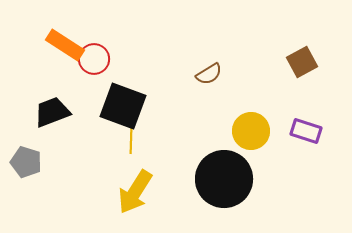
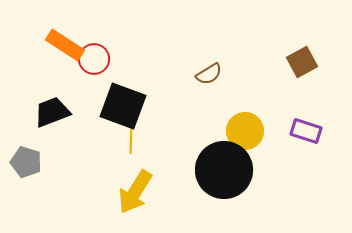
yellow circle: moved 6 px left
black circle: moved 9 px up
